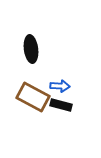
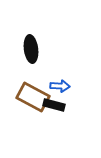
black rectangle: moved 7 px left
